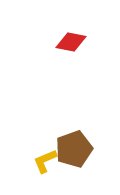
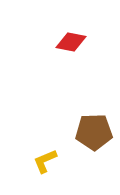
brown pentagon: moved 20 px right, 17 px up; rotated 18 degrees clockwise
